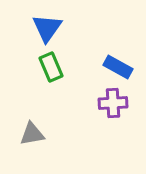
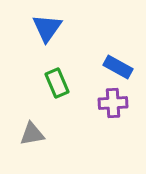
green rectangle: moved 6 px right, 16 px down
